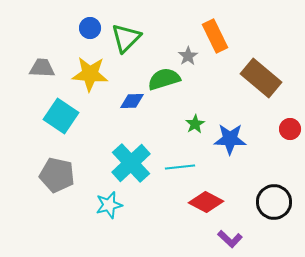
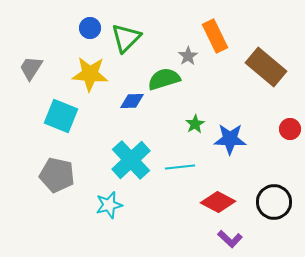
gray trapezoid: moved 11 px left; rotated 60 degrees counterclockwise
brown rectangle: moved 5 px right, 11 px up
cyan square: rotated 12 degrees counterclockwise
cyan cross: moved 3 px up
red diamond: moved 12 px right
